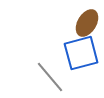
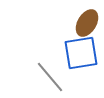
blue square: rotated 6 degrees clockwise
